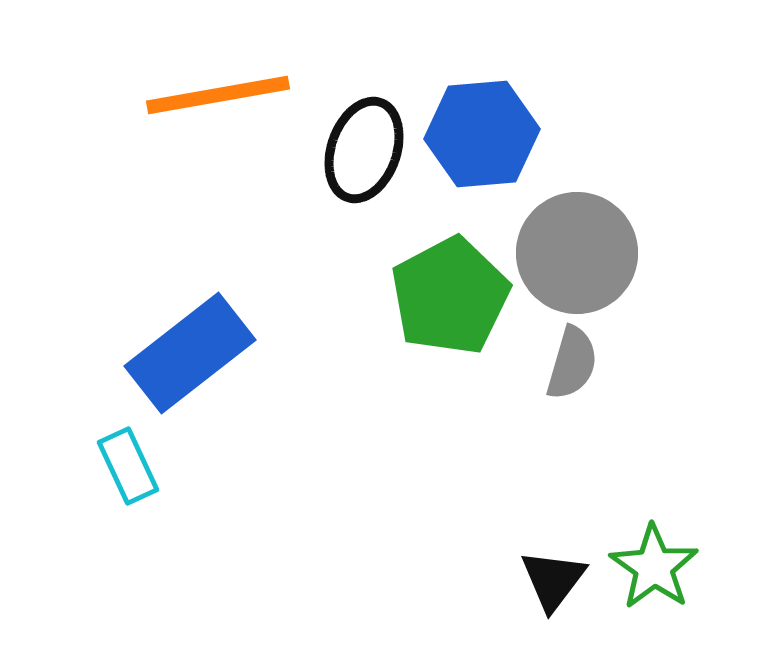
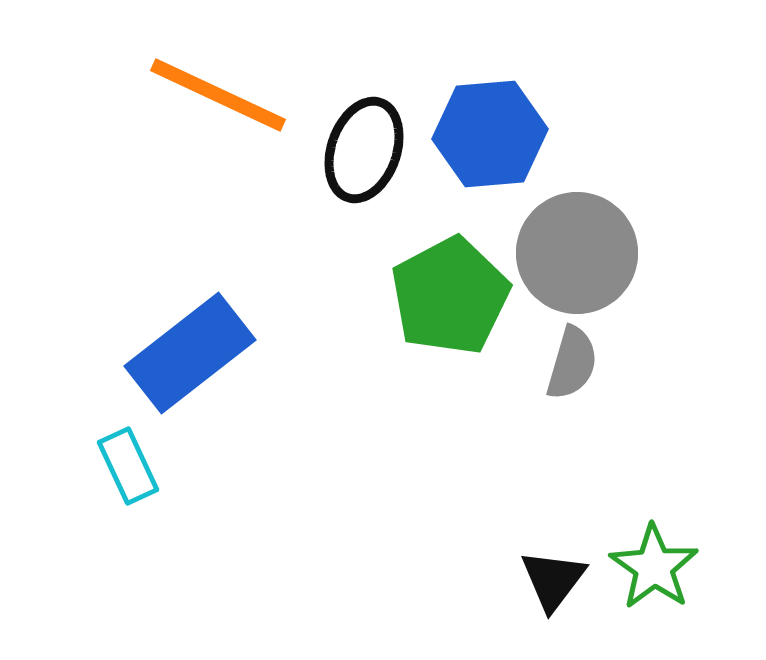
orange line: rotated 35 degrees clockwise
blue hexagon: moved 8 px right
